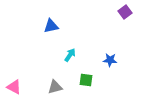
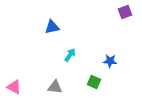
purple square: rotated 16 degrees clockwise
blue triangle: moved 1 px right, 1 px down
blue star: moved 1 px down
green square: moved 8 px right, 2 px down; rotated 16 degrees clockwise
gray triangle: rotated 21 degrees clockwise
